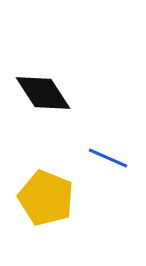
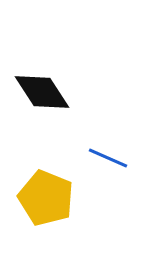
black diamond: moved 1 px left, 1 px up
